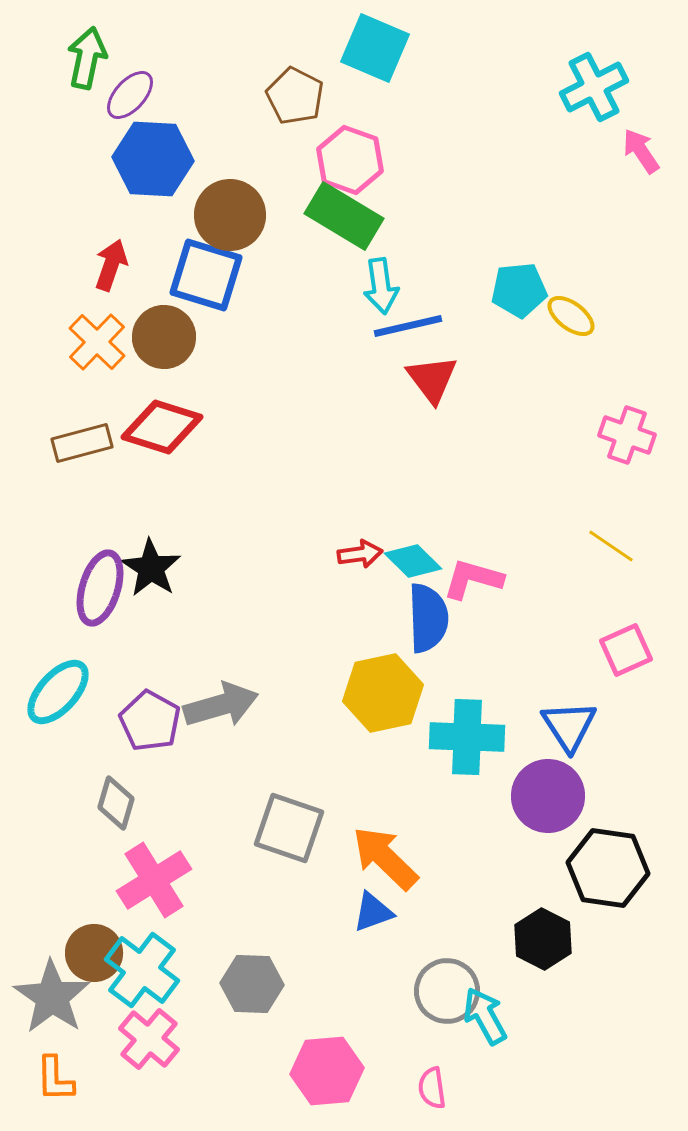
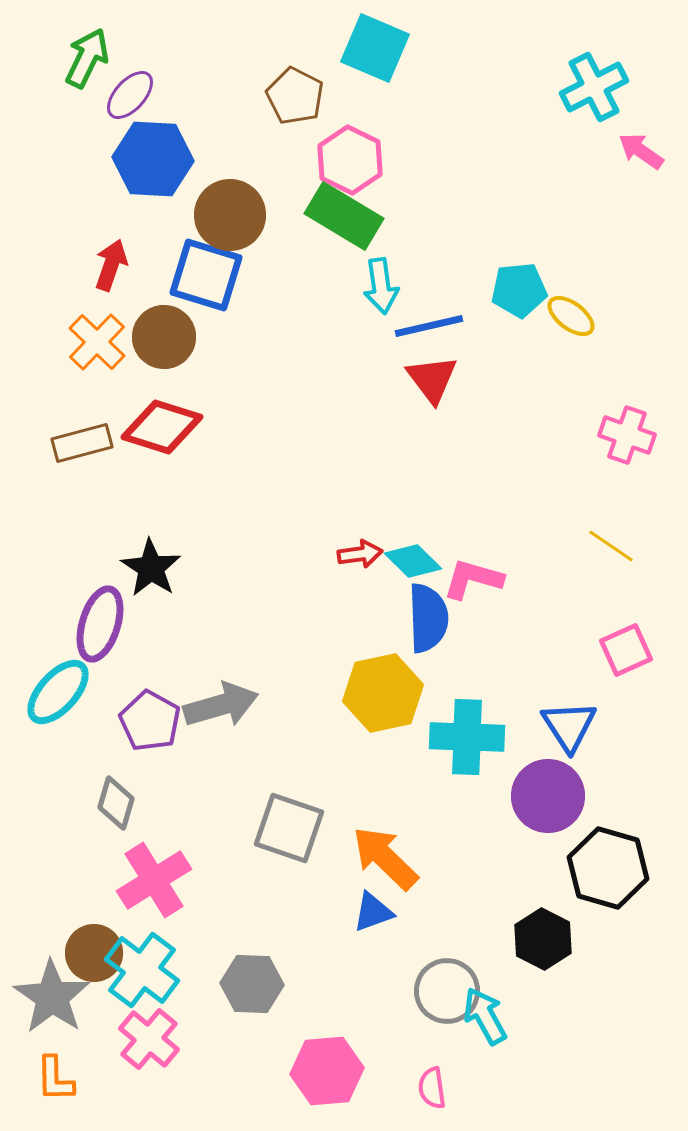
green arrow at (87, 58): rotated 14 degrees clockwise
pink arrow at (641, 151): rotated 21 degrees counterclockwise
pink hexagon at (350, 160): rotated 6 degrees clockwise
blue line at (408, 326): moved 21 px right
purple ellipse at (100, 588): moved 36 px down
black hexagon at (608, 868): rotated 8 degrees clockwise
